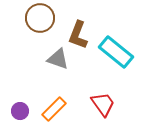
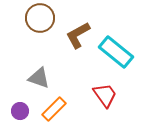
brown L-shape: rotated 40 degrees clockwise
gray triangle: moved 19 px left, 19 px down
red trapezoid: moved 2 px right, 9 px up
